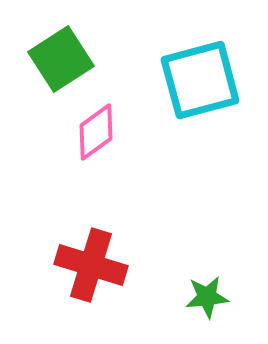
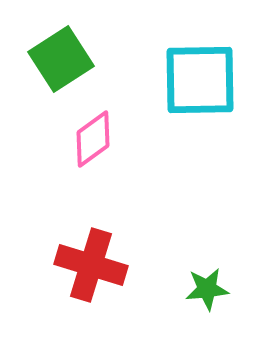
cyan square: rotated 14 degrees clockwise
pink diamond: moved 3 px left, 7 px down
green star: moved 8 px up
